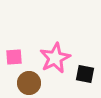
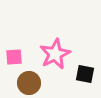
pink star: moved 4 px up
